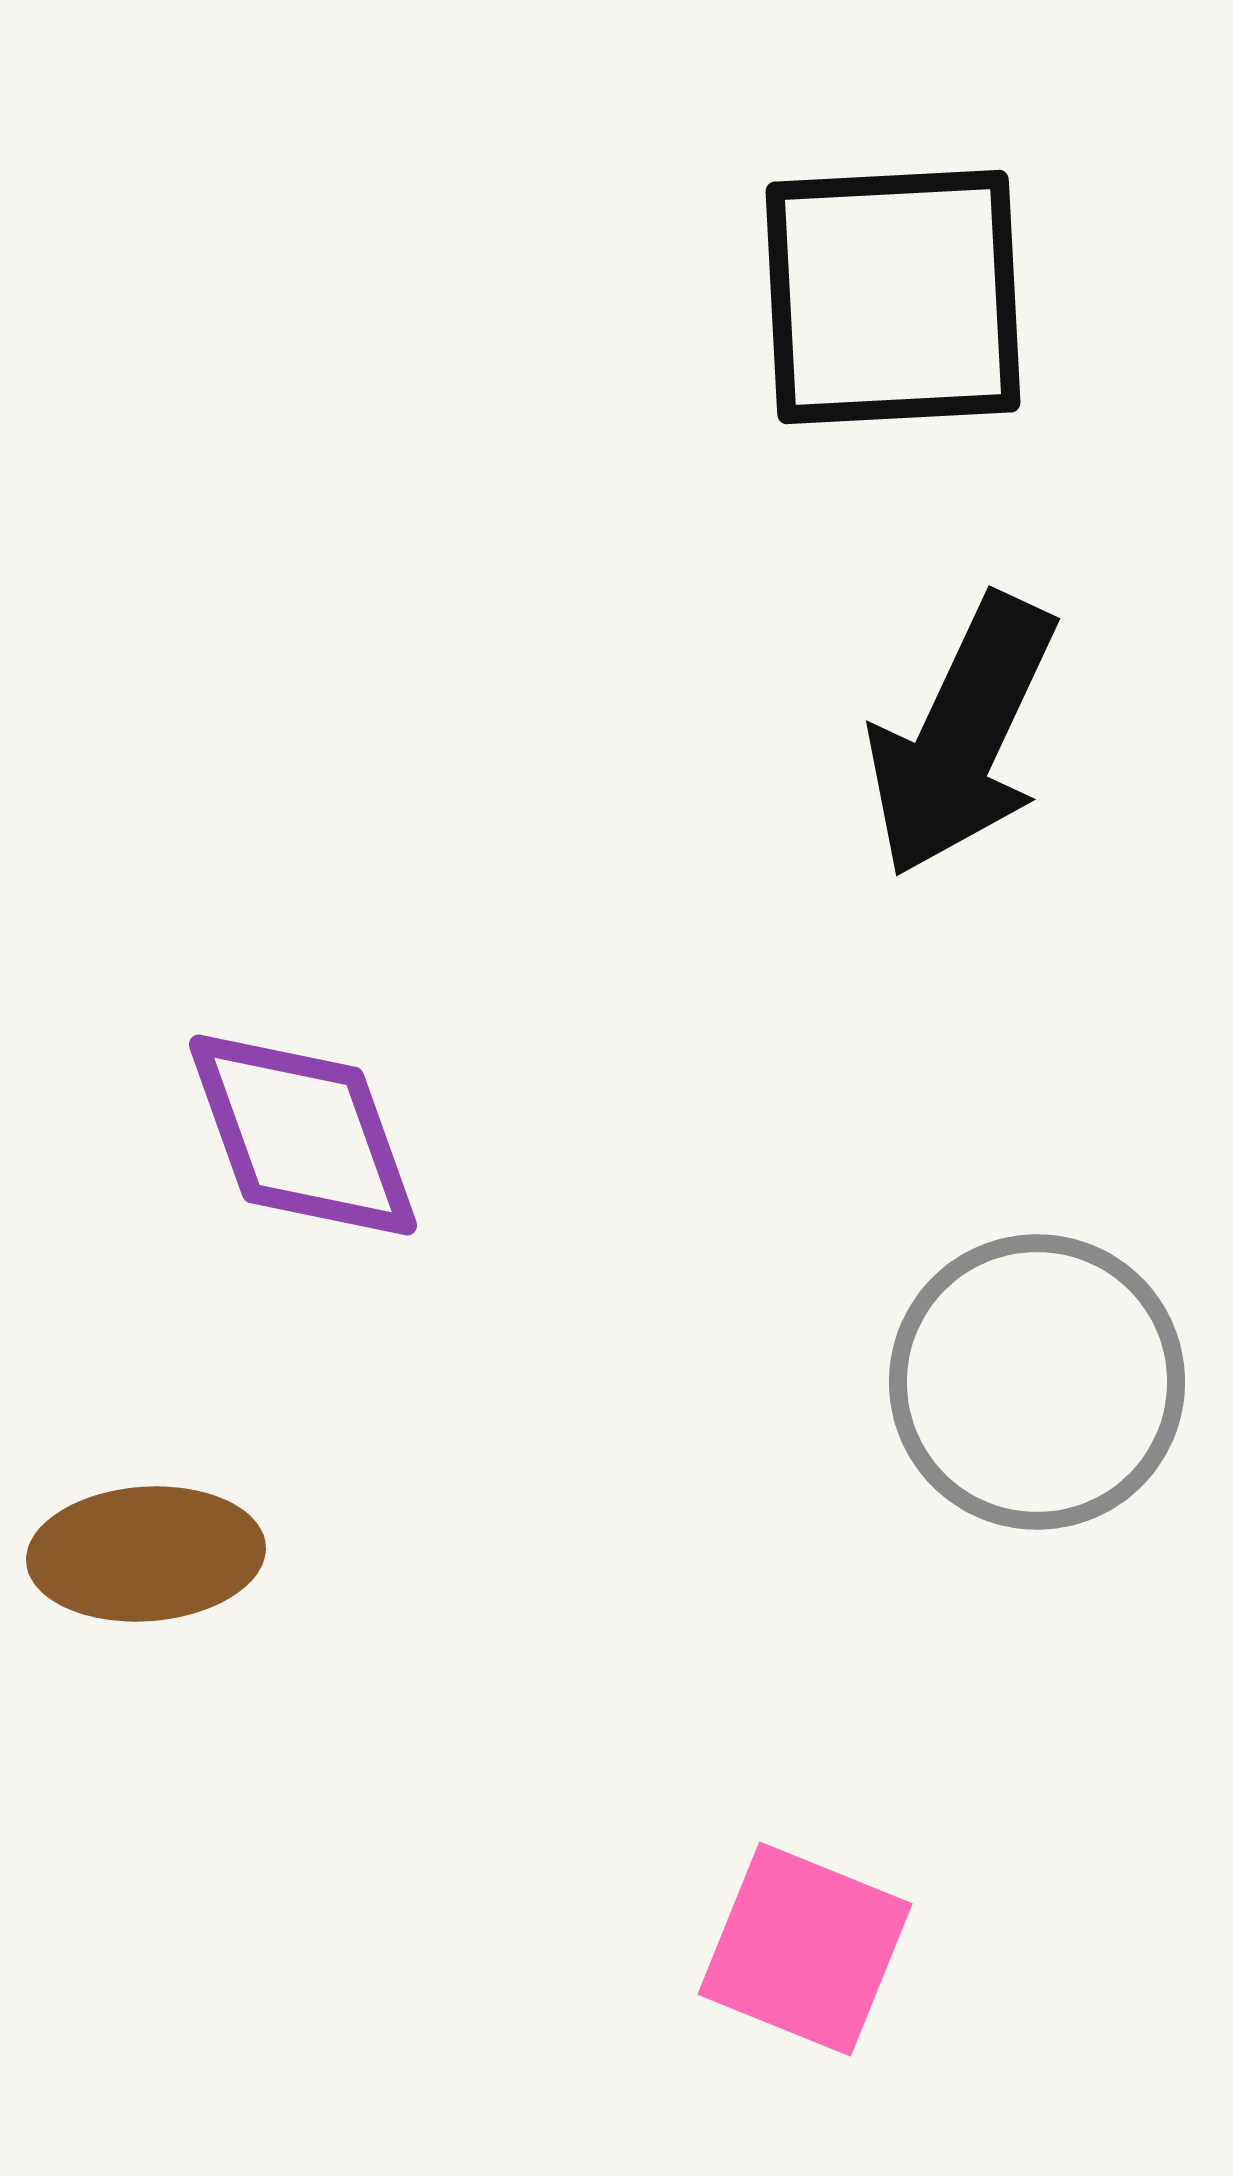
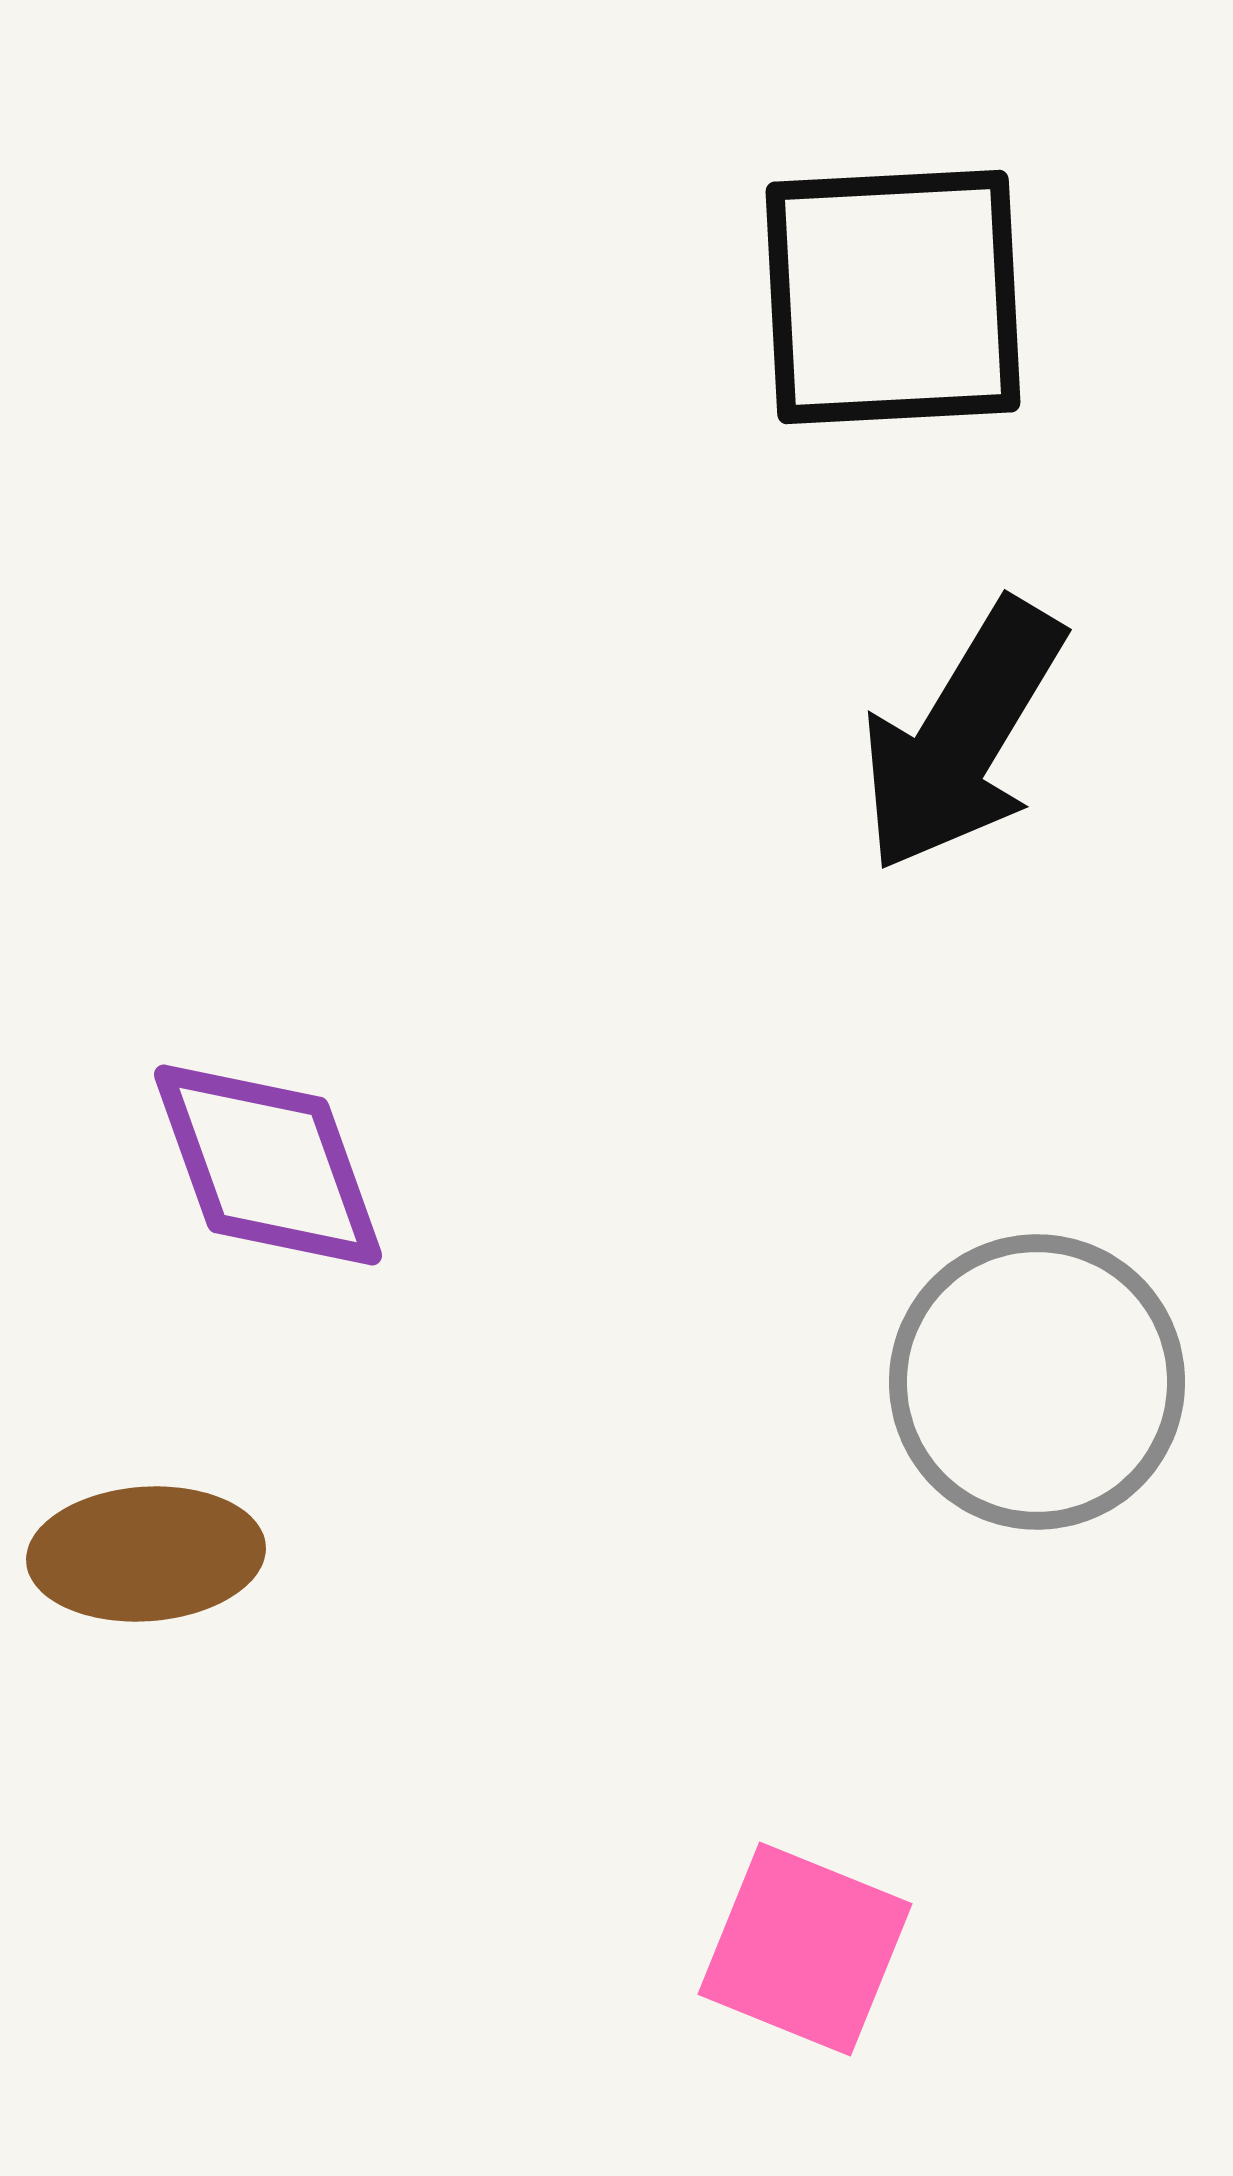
black arrow: rotated 6 degrees clockwise
purple diamond: moved 35 px left, 30 px down
